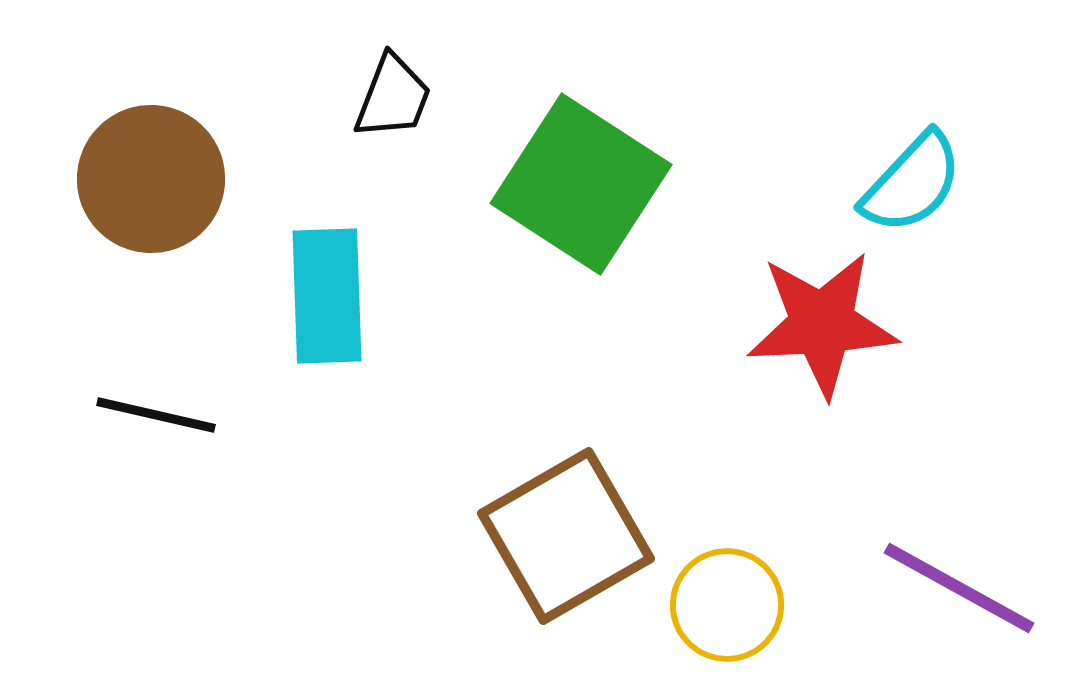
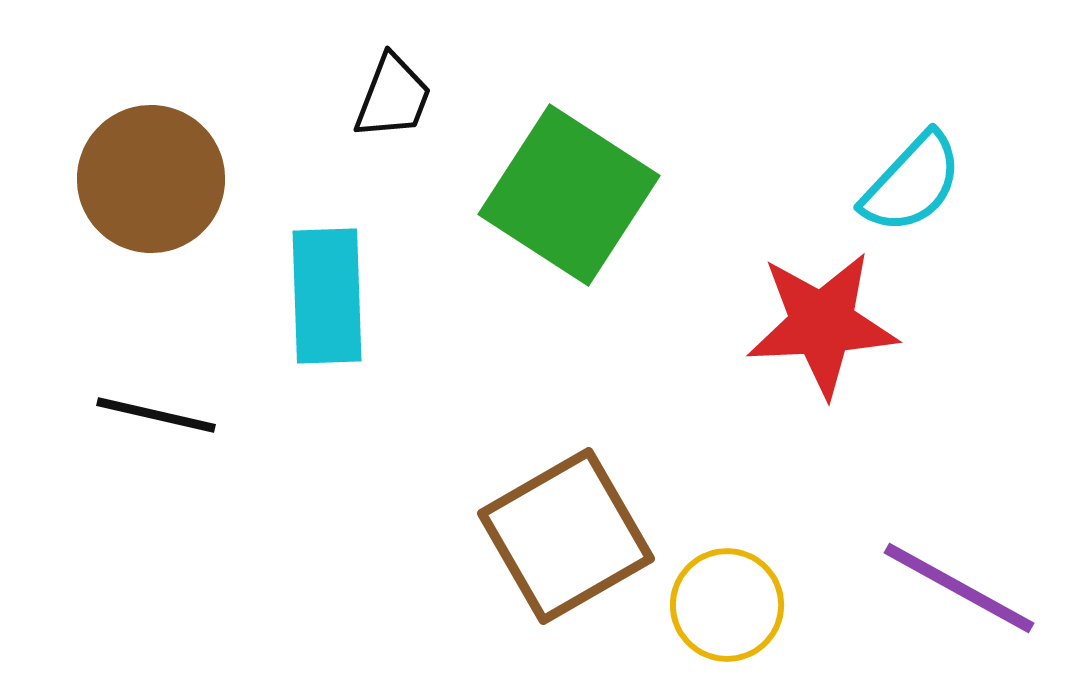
green square: moved 12 px left, 11 px down
